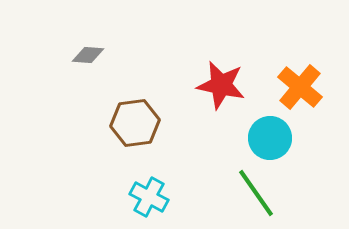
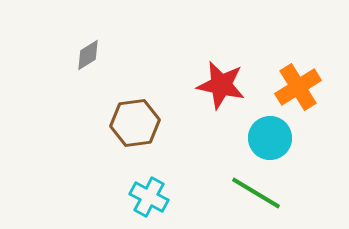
gray diamond: rotated 36 degrees counterclockwise
orange cross: moved 2 px left; rotated 18 degrees clockwise
green line: rotated 24 degrees counterclockwise
